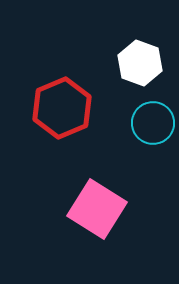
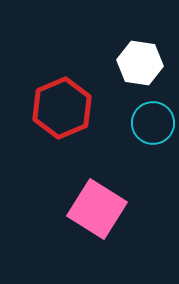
white hexagon: rotated 12 degrees counterclockwise
